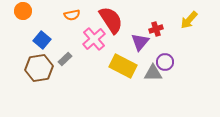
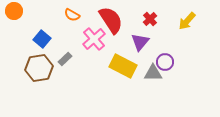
orange circle: moved 9 px left
orange semicircle: rotated 42 degrees clockwise
yellow arrow: moved 2 px left, 1 px down
red cross: moved 6 px left, 10 px up; rotated 24 degrees counterclockwise
blue square: moved 1 px up
